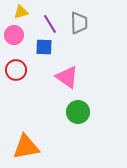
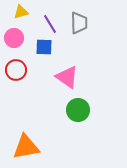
pink circle: moved 3 px down
green circle: moved 2 px up
